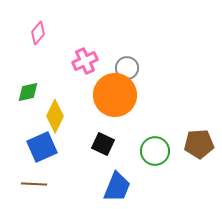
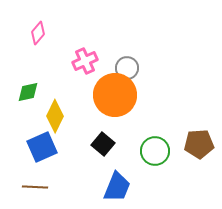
black square: rotated 15 degrees clockwise
brown line: moved 1 px right, 3 px down
